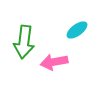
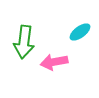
cyan ellipse: moved 3 px right, 2 px down
